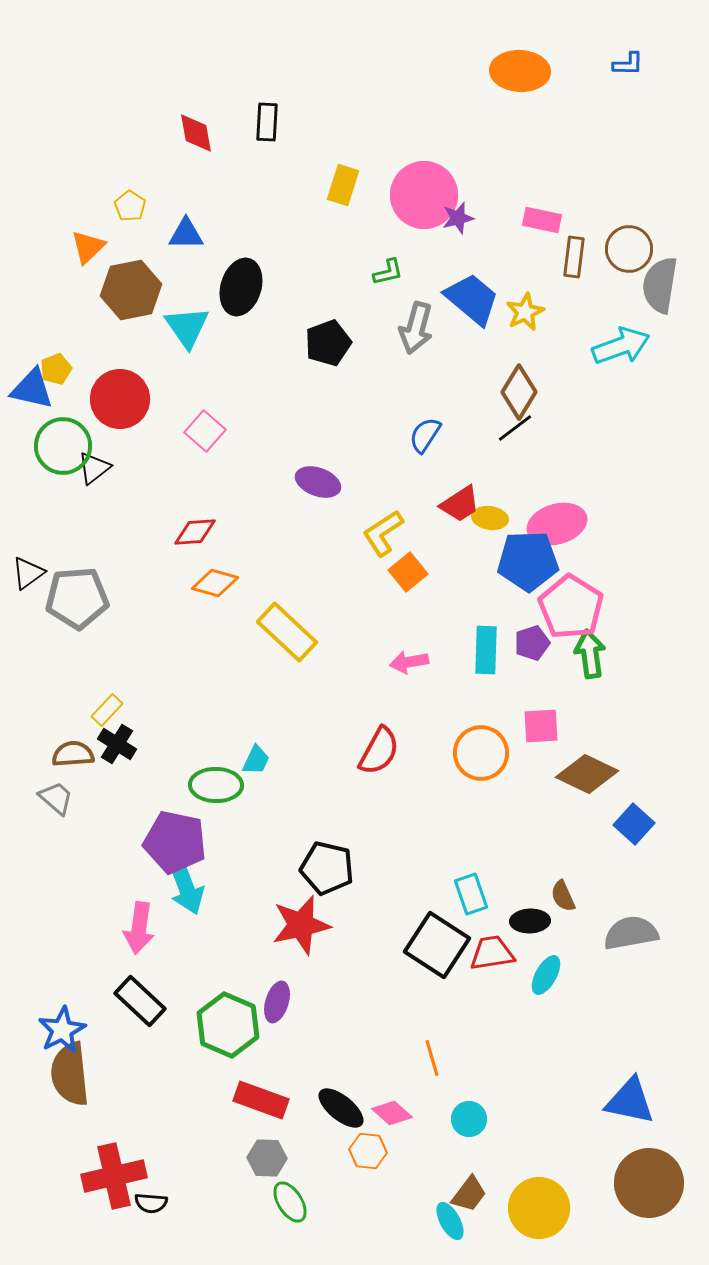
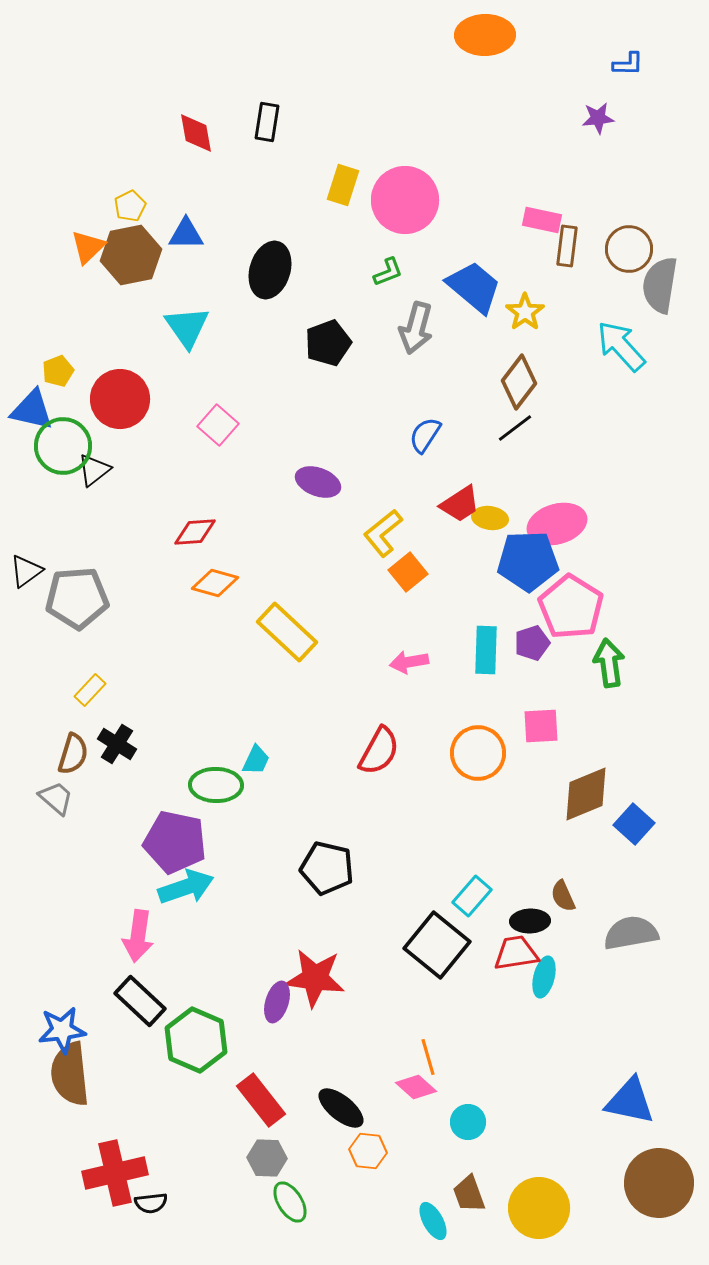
orange ellipse at (520, 71): moved 35 px left, 36 px up; rotated 4 degrees counterclockwise
black rectangle at (267, 122): rotated 6 degrees clockwise
pink circle at (424, 195): moved 19 px left, 5 px down
yellow pentagon at (130, 206): rotated 12 degrees clockwise
purple star at (458, 218): moved 140 px right, 100 px up; rotated 8 degrees clockwise
brown rectangle at (574, 257): moved 7 px left, 11 px up
green L-shape at (388, 272): rotated 8 degrees counterclockwise
black ellipse at (241, 287): moved 29 px right, 17 px up
brown hexagon at (131, 290): moved 35 px up
blue trapezoid at (472, 299): moved 2 px right, 12 px up
yellow star at (525, 312): rotated 9 degrees counterclockwise
cyan arrow at (621, 346): rotated 112 degrees counterclockwise
yellow pentagon at (56, 369): moved 2 px right, 2 px down
blue triangle at (32, 389): moved 21 px down
brown diamond at (519, 392): moved 10 px up; rotated 6 degrees clockwise
pink square at (205, 431): moved 13 px right, 6 px up
black triangle at (94, 468): moved 2 px down
yellow L-shape at (383, 533): rotated 6 degrees counterclockwise
black triangle at (28, 573): moved 2 px left, 2 px up
green arrow at (590, 654): moved 19 px right, 9 px down
yellow rectangle at (107, 710): moved 17 px left, 20 px up
orange circle at (481, 753): moved 3 px left
brown semicircle at (73, 754): rotated 111 degrees clockwise
brown diamond at (587, 774): moved 1 px left, 20 px down; rotated 48 degrees counterclockwise
cyan arrow at (186, 887): rotated 88 degrees counterclockwise
cyan rectangle at (471, 894): moved 1 px right, 2 px down; rotated 60 degrees clockwise
red star at (301, 925): moved 14 px right, 53 px down; rotated 20 degrees clockwise
pink arrow at (139, 928): moved 1 px left, 8 px down
black square at (437, 945): rotated 6 degrees clockwise
red trapezoid at (492, 953): moved 24 px right
cyan ellipse at (546, 975): moved 2 px left, 2 px down; rotated 15 degrees counterclockwise
green hexagon at (228, 1025): moved 32 px left, 15 px down
blue star at (62, 1030): rotated 21 degrees clockwise
orange line at (432, 1058): moved 4 px left, 1 px up
red rectangle at (261, 1100): rotated 32 degrees clockwise
pink diamond at (392, 1113): moved 24 px right, 26 px up
cyan circle at (469, 1119): moved 1 px left, 3 px down
red cross at (114, 1176): moved 1 px right, 3 px up
brown circle at (649, 1183): moved 10 px right
brown trapezoid at (469, 1194): rotated 123 degrees clockwise
black semicircle at (151, 1203): rotated 12 degrees counterclockwise
cyan ellipse at (450, 1221): moved 17 px left
